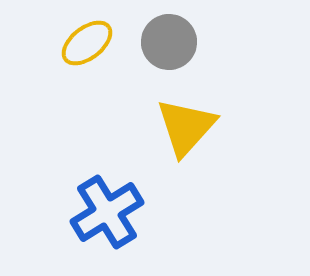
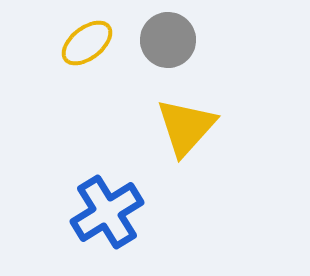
gray circle: moved 1 px left, 2 px up
